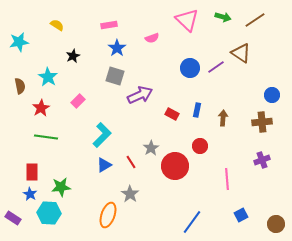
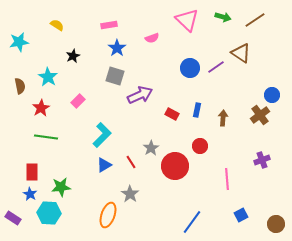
brown cross at (262, 122): moved 2 px left, 7 px up; rotated 30 degrees counterclockwise
